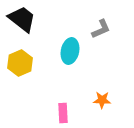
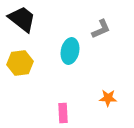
yellow hexagon: rotated 15 degrees clockwise
orange star: moved 6 px right, 2 px up
